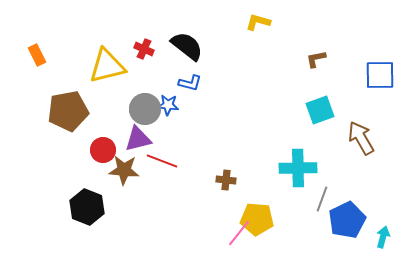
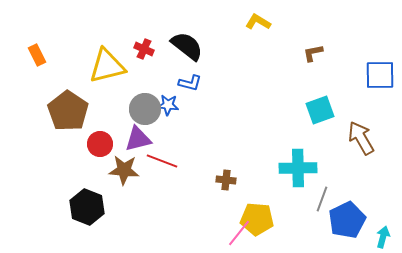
yellow L-shape: rotated 15 degrees clockwise
brown L-shape: moved 3 px left, 6 px up
brown pentagon: rotated 27 degrees counterclockwise
red circle: moved 3 px left, 6 px up
